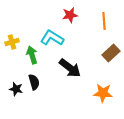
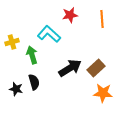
orange line: moved 2 px left, 2 px up
cyan L-shape: moved 3 px left, 4 px up; rotated 10 degrees clockwise
brown rectangle: moved 15 px left, 15 px down
black arrow: rotated 70 degrees counterclockwise
